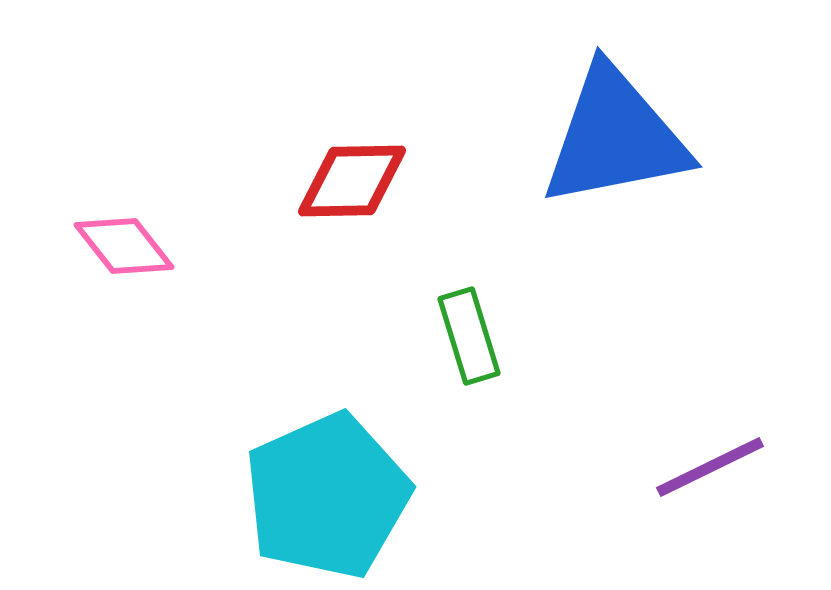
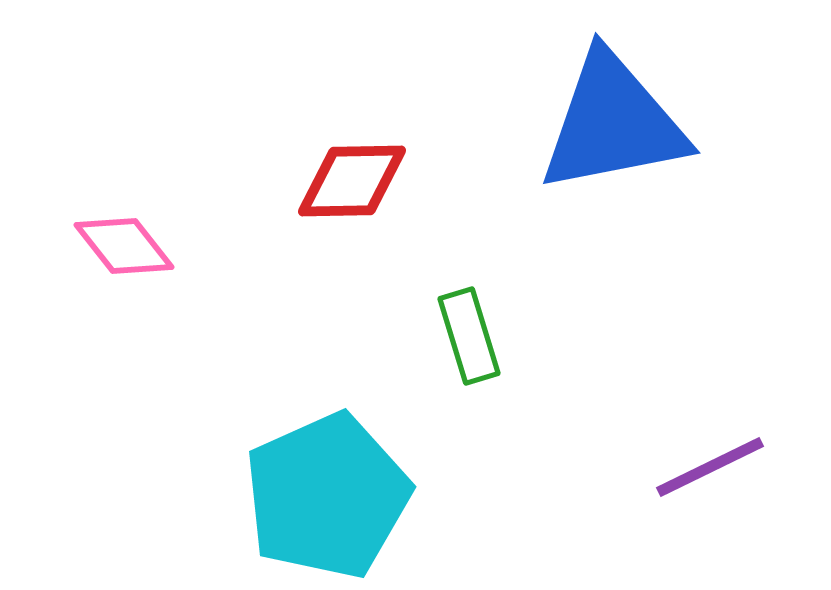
blue triangle: moved 2 px left, 14 px up
